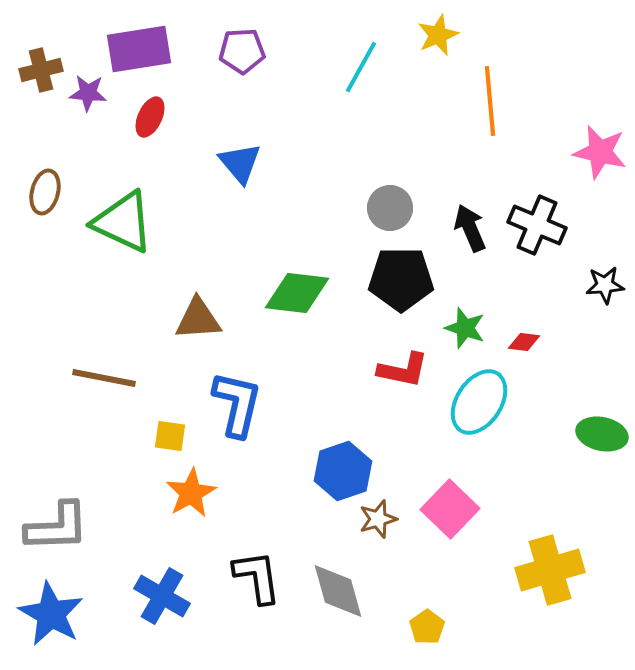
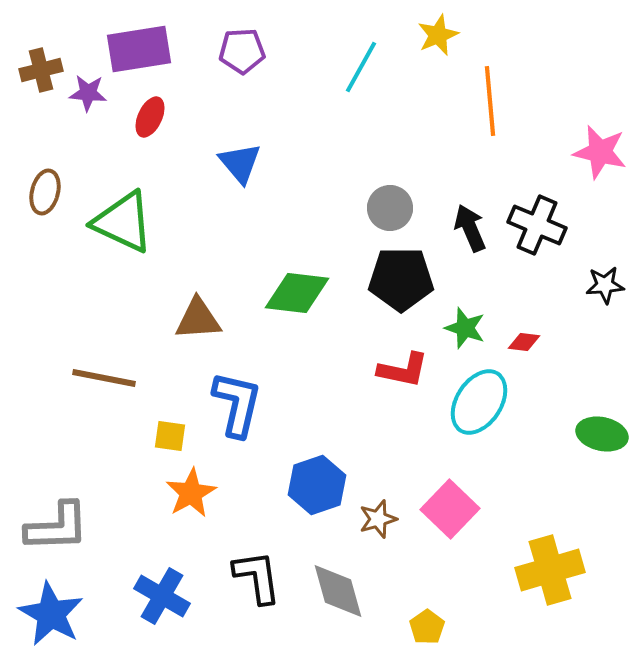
blue hexagon: moved 26 px left, 14 px down
